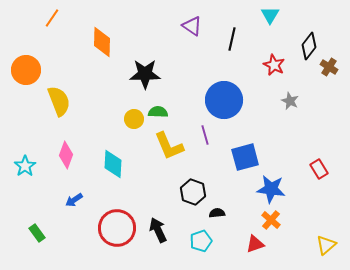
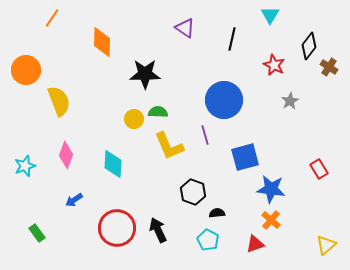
purple triangle: moved 7 px left, 2 px down
gray star: rotated 18 degrees clockwise
cyan star: rotated 15 degrees clockwise
cyan pentagon: moved 7 px right, 1 px up; rotated 25 degrees counterclockwise
